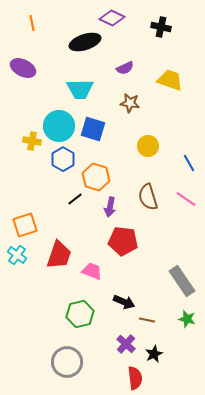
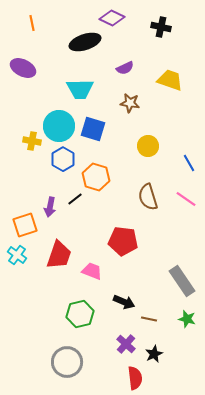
purple arrow: moved 60 px left
brown line: moved 2 px right, 1 px up
